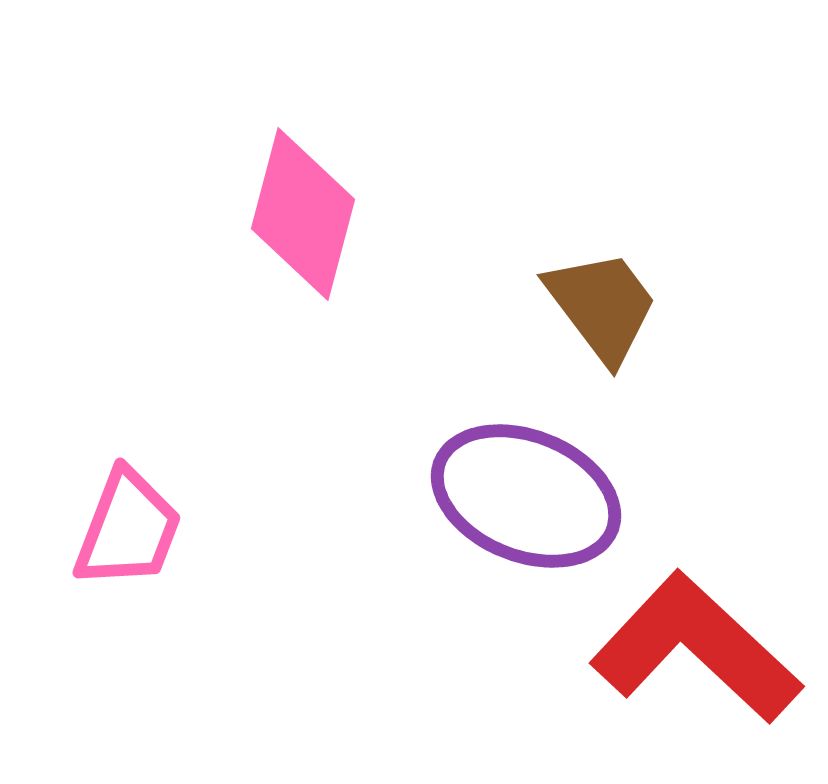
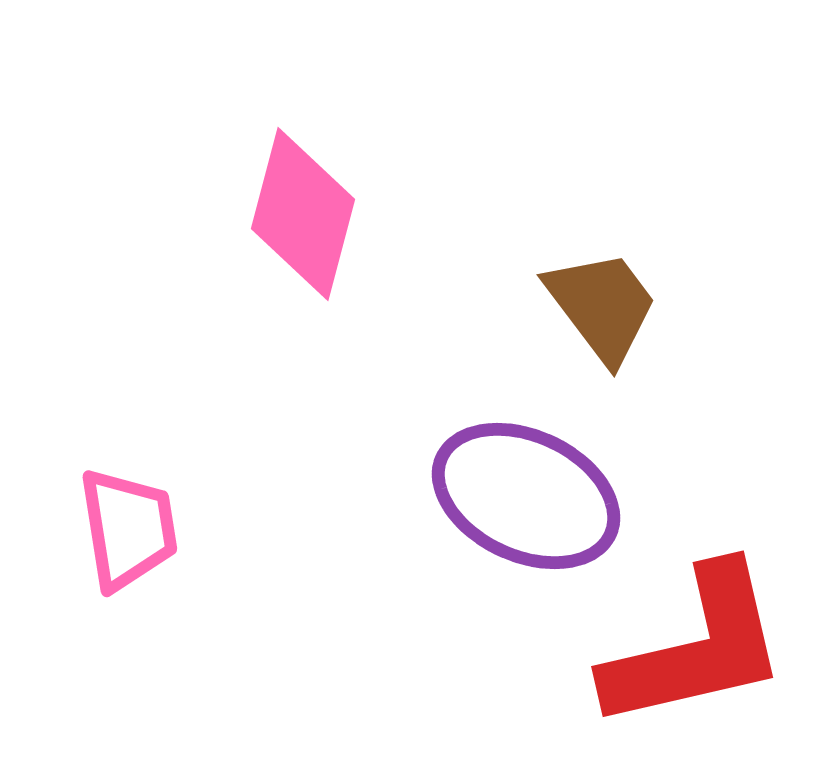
purple ellipse: rotated 3 degrees clockwise
pink trapezoid: rotated 30 degrees counterclockwise
red L-shape: rotated 124 degrees clockwise
